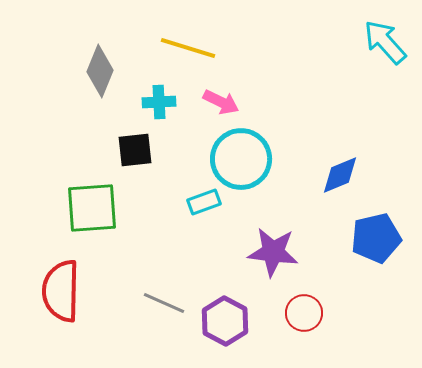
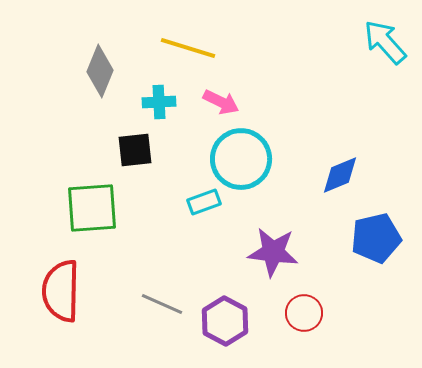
gray line: moved 2 px left, 1 px down
